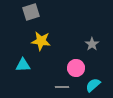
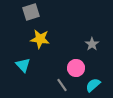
yellow star: moved 1 px left, 2 px up
cyan triangle: rotated 49 degrees clockwise
gray line: moved 2 px up; rotated 56 degrees clockwise
